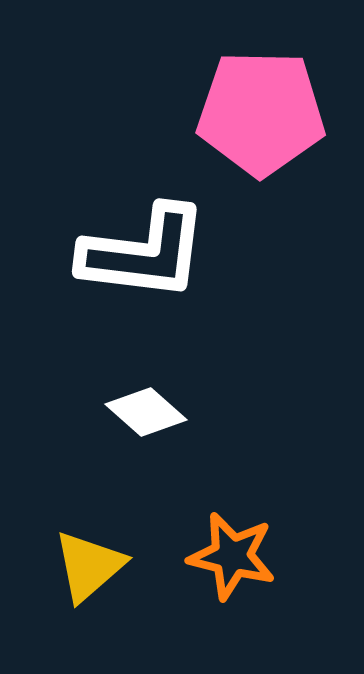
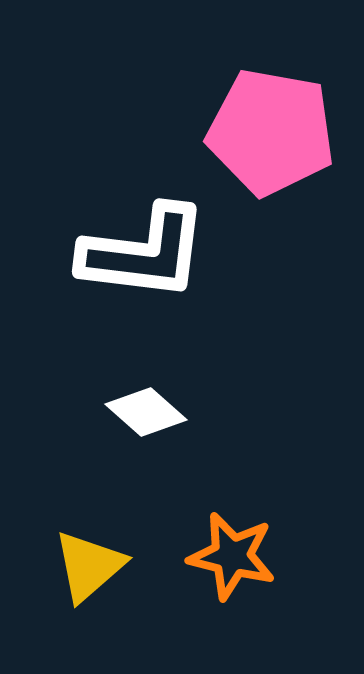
pink pentagon: moved 10 px right, 19 px down; rotated 9 degrees clockwise
